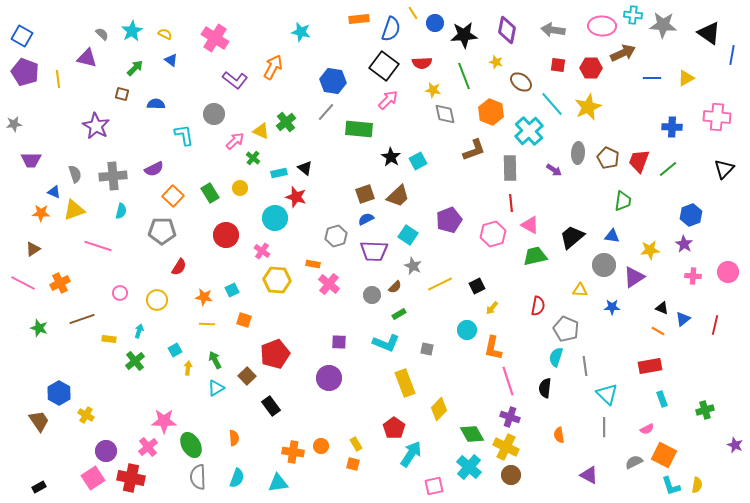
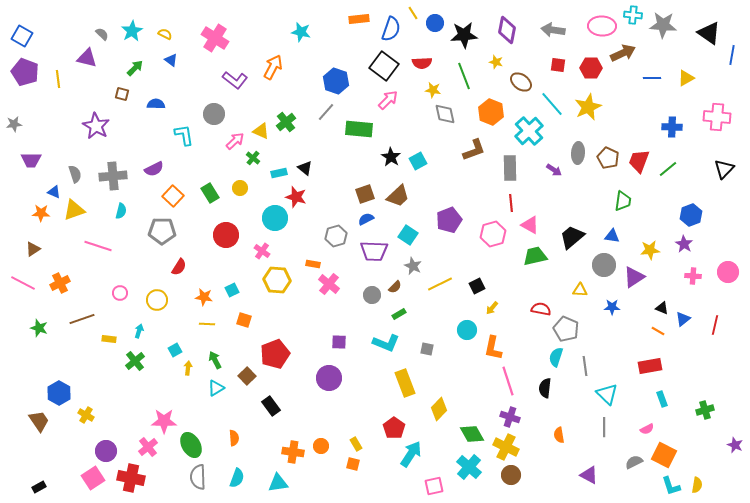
blue hexagon at (333, 81): moved 3 px right; rotated 10 degrees clockwise
red semicircle at (538, 306): moved 3 px right, 3 px down; rotated 90 degrees counterclockwise
